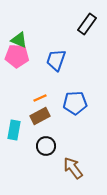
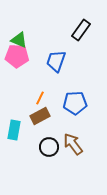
black rectangle: moved 6 px left, 6 px down
blue trapezoid: moved 1 px down
orange line: rotated 40 degrees counterclockwise
black circle: moved 3 px right, 1 px down
brown arrow: moved 24 px up
